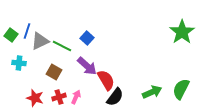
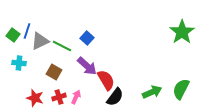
green square: moved 2 px right
